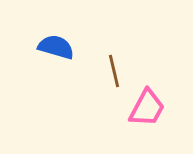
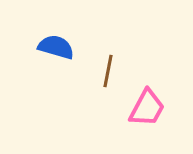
brown line: moved 6 px left; rotated 24 degrees clockwise
